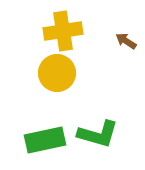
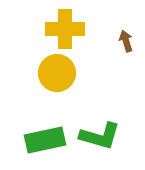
yellow cross: moved 2 px right, 2 px up; rotated 9 degrees clockwise
brown arrow: rotated 40 degrees clockwise
green L-shape: moved 2 px right, 2 px down
